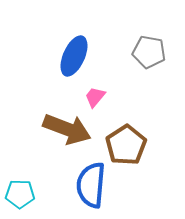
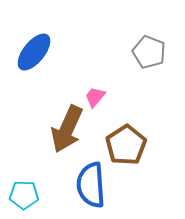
gray pentagon: rotated 12 degrees clockwise
blue ellipse: moved 40 px left, 4 px up; rotated 15 degrees clockwise
brown arrow: rotated 93 degrees clockwise
blue semicircle: rotated 9 degrees counterclockwise
cyan pentagon: moved 4 px right, 1 px down
